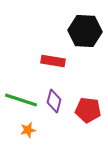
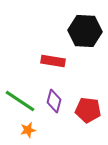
green line: moved 1 px left, 1 px down; rotated 16 degrees clockwise
